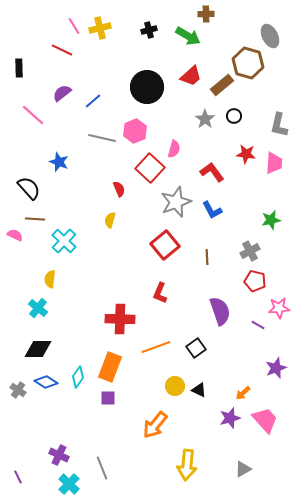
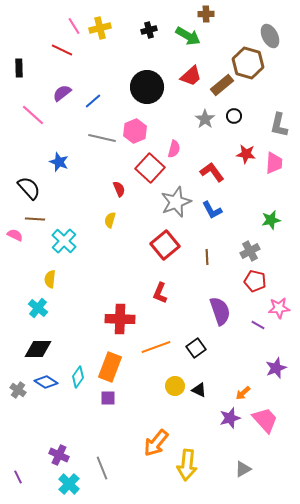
orange arrow at (155, 425): moved 1 px right, 18 px down
